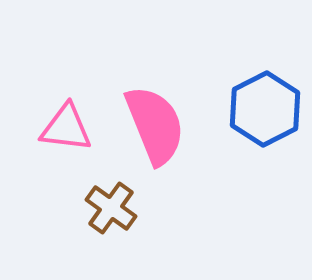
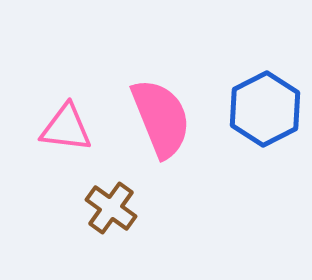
pink semicircle: moved 6 px right, 7 px up
